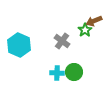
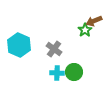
gray cross: moved 8 px left, 8 px down
